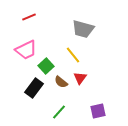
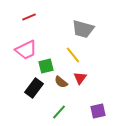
green square: rotated 28 degrees clockwise
